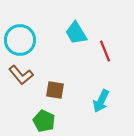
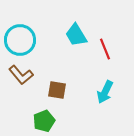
cyan trapezoid: moved 2 px down
red line: moved 2 px up
brown square: moved 2 px right
cyan arrow: moved 4 px right, 9 px up
green pentagon: rotated 25 degrees clockwise
